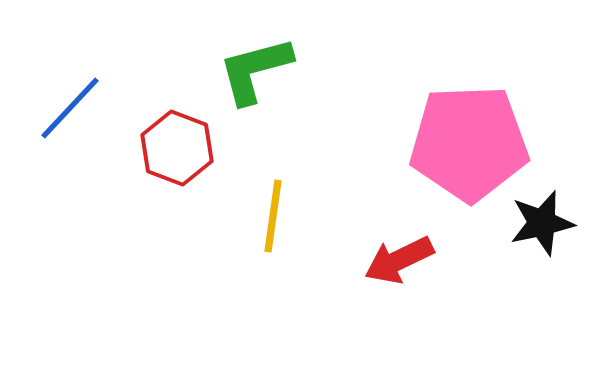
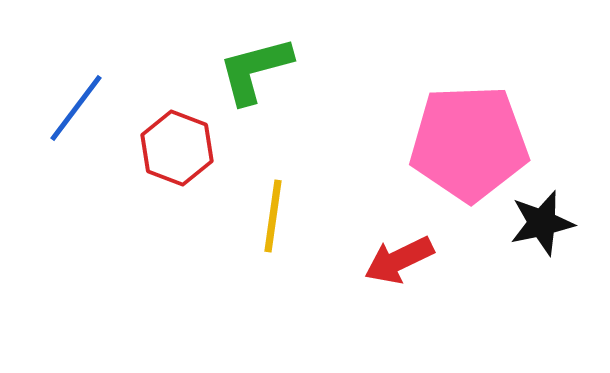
blue line: moved 6 px right; rotated 6 degrees counterclockwise
